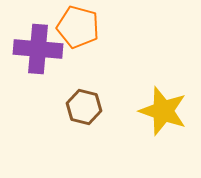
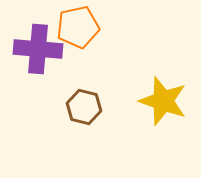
orange pentagon: rotated 27 degrees counterclockwise
yellow star: moved 10 px up
